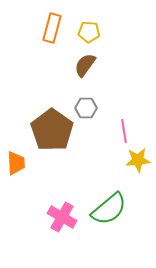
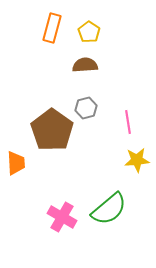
yellow pentagon: rotated 30 degrees clockwise
brown semicircle: rotated 50 degrees clockwise
gray hexagon: rotated 15 degrees counterclockwise
pink line: moved 4 px right, 9 px up
yellow star: moved 1 px left
